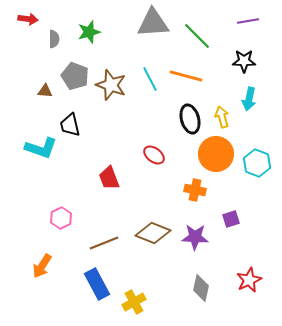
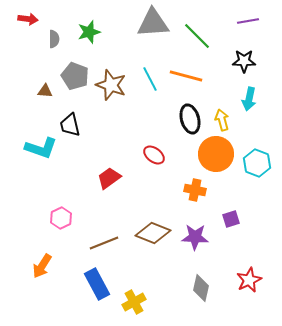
yellow arrow: moved 3 px down
red trapezoid: rotated 75 degrees clockwise
